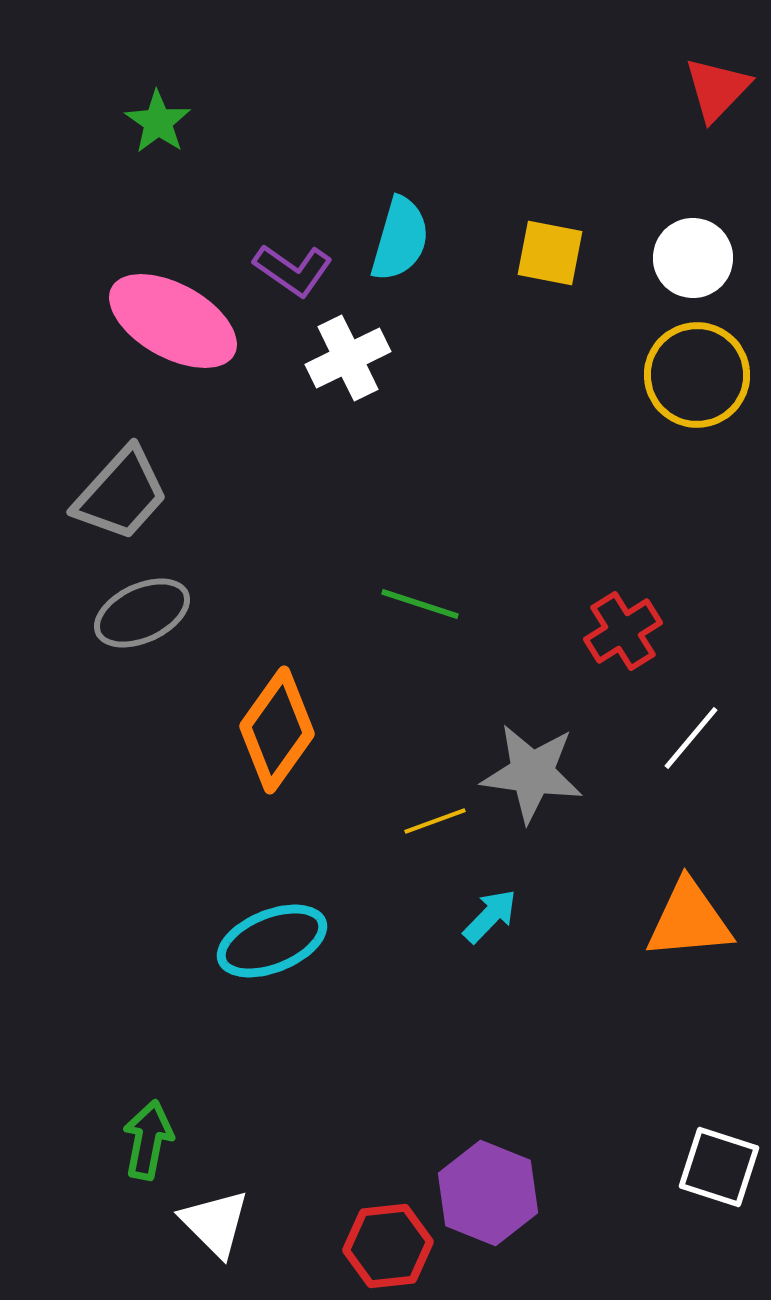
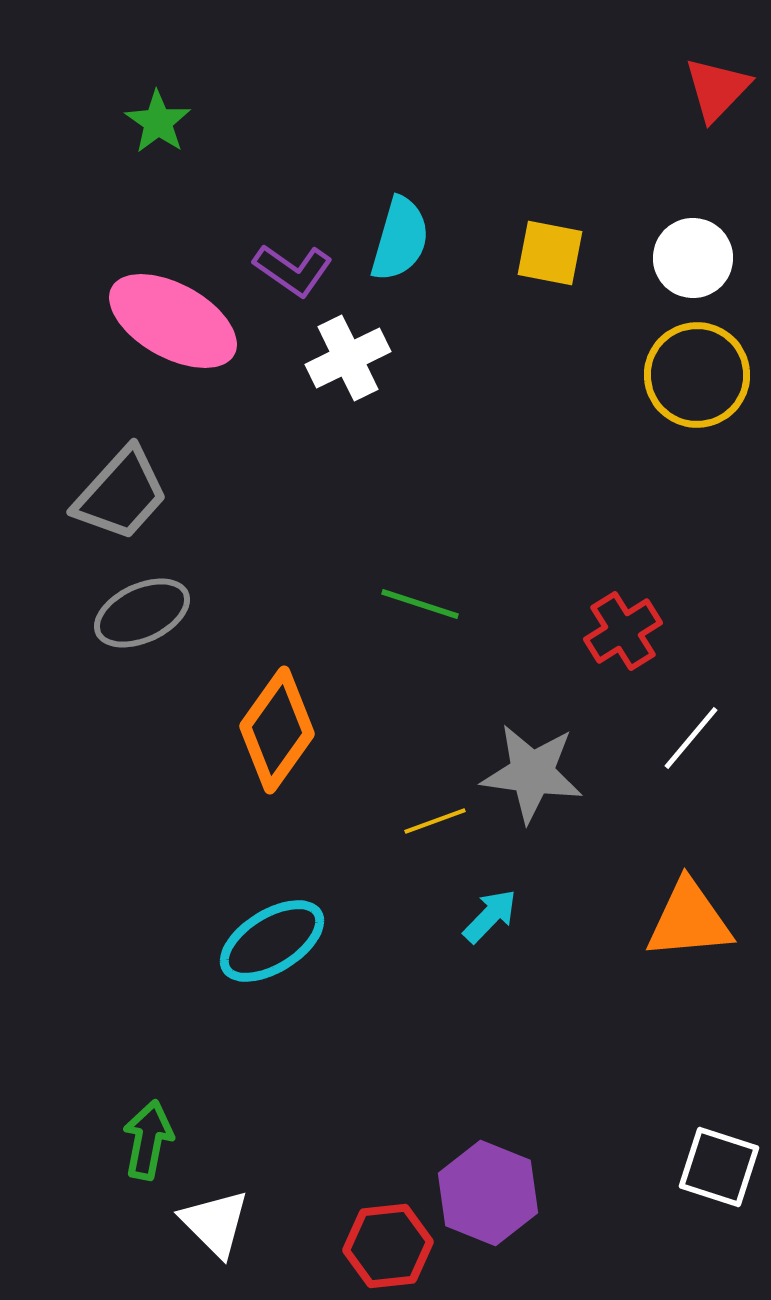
cyan ellipse: rotated 10 degrees counterclockwise
